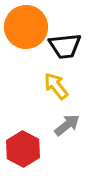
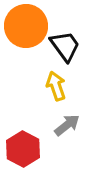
orange circle: moved 1 px up
black trapezoid: rotated 120 degrees counterclockwise
yellow arrow: rotated 20 degrees clockwise
